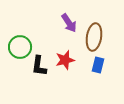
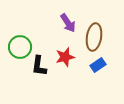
purple arrow: moved 1 px left
red star: moved 3 px up
blue rectangle: rotated 42 degrees clockwise
